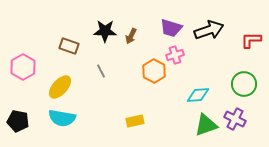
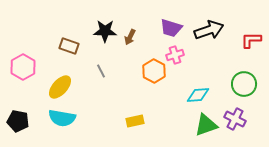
brown arrow: moved 1 px left, 1 px down
